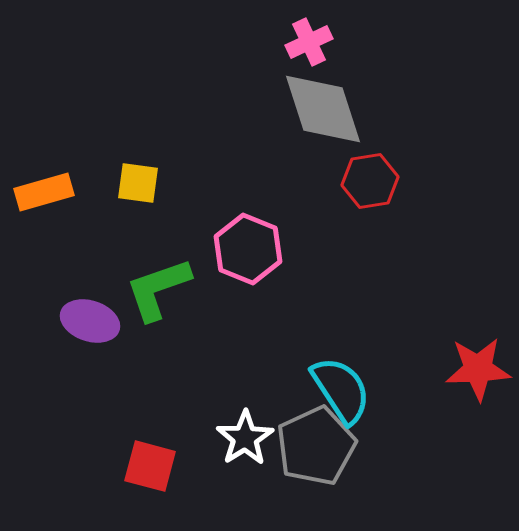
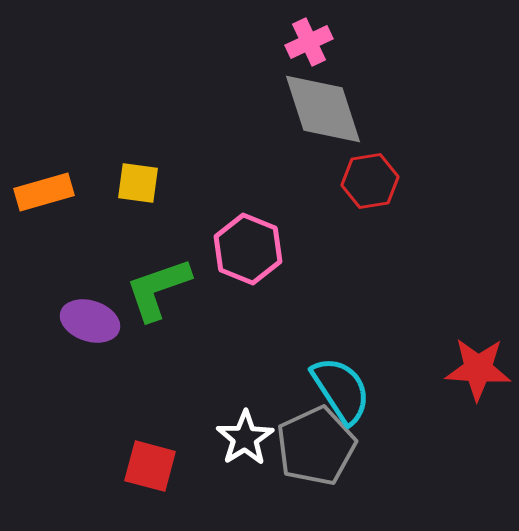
red star: rotated 6 degrees clockwise
